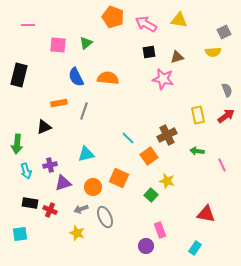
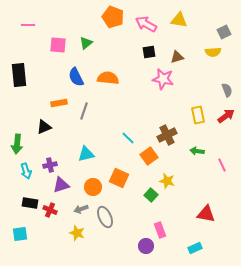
black rectangle at (19, 75): rotated 20 degrees counterclockwise
purple triangle at (63, 183): moved 2 px left, 2 px down
cyan rectangle at (195, 248): rotated 32 degrees clockwise
